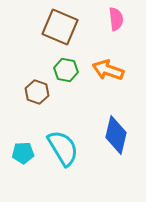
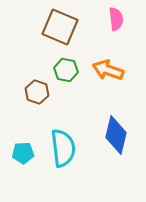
cyan semicircle: rotated 24 degrees clockwise
